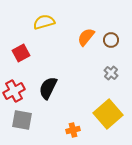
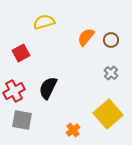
orange cross: rotated 24 degrees counterclockwise
